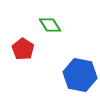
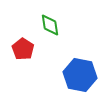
green diamond: rotated 25 degrees clockwise
